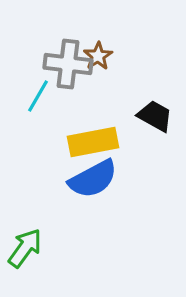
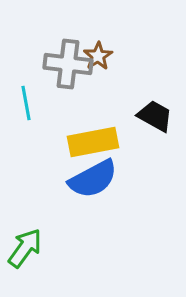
cyan line: moved 12 px left, 7 px down; rotated 40 degrees counterclockwise
